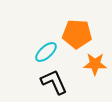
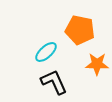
orange pentagon: moved 3 px right, 4 px up; rotated 8 degrees clockwise
orange star: moved 2 px right
